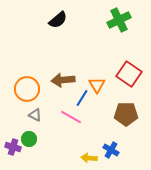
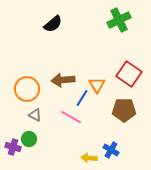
black semicircle: moved 5 px left, 4 px down
brown pentagon: moved 2 px left, 4 px up
